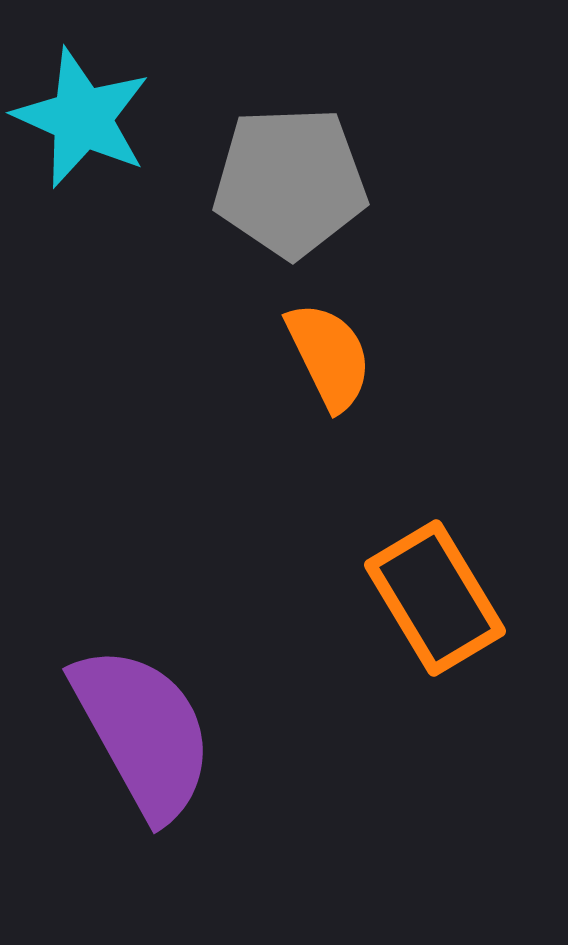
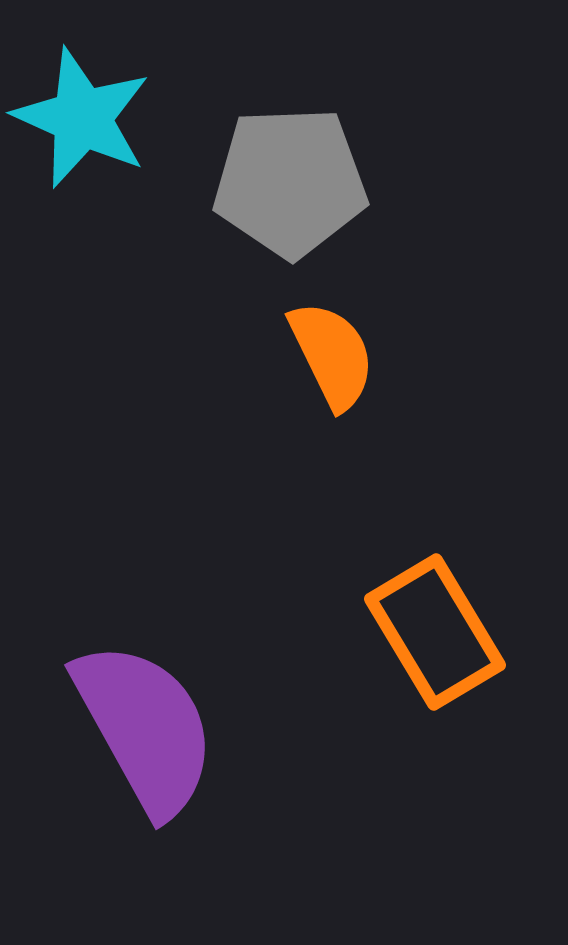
orange semicircle: moved 3 px right, 1 px up
orange rectangle: moved 34 px down
purple semicircle: moved 2 px right, 4 px up
